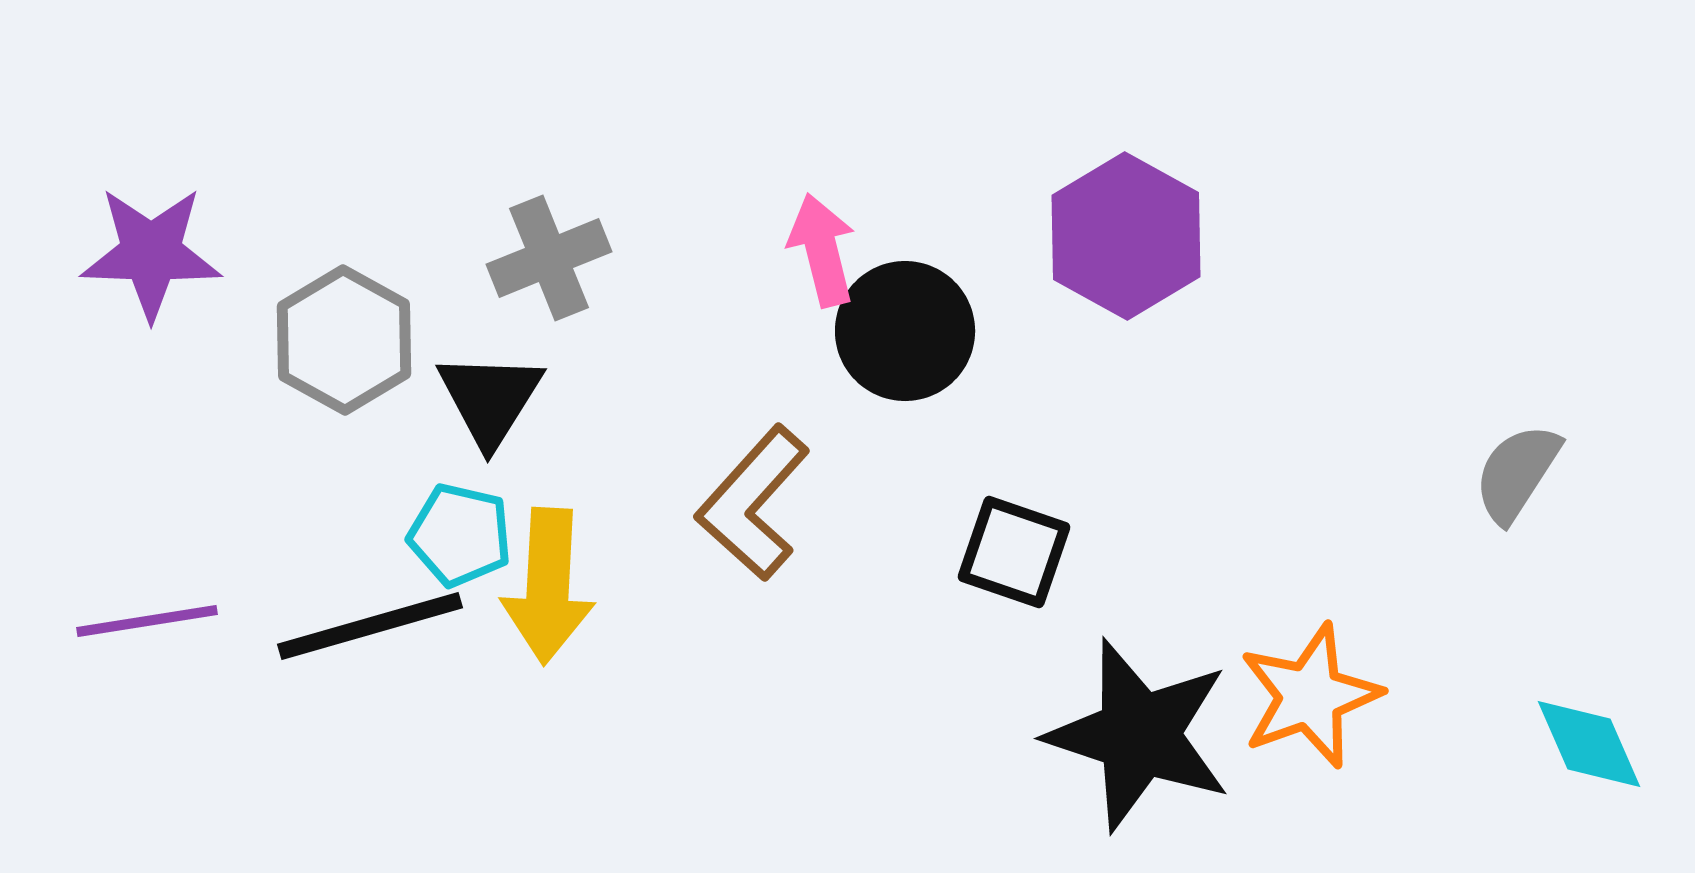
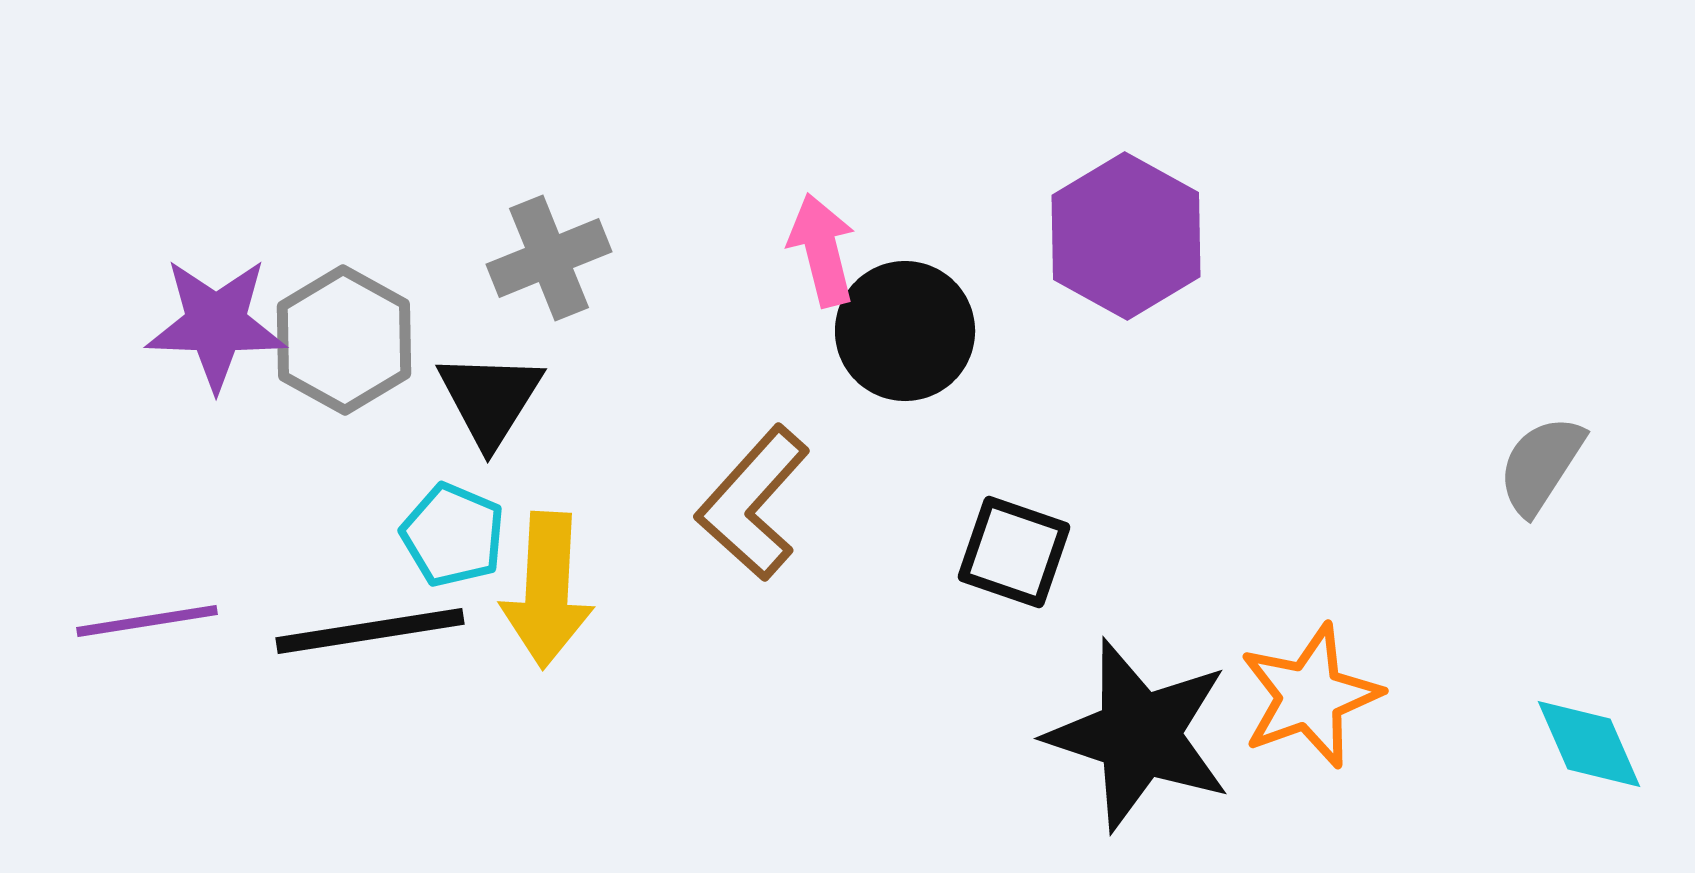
purple star: moved 65 px right, 71 px down
gray semicircle: moved 24 px right, 8 px up
cyan pentagon: moved 7 px left; rotated 10 degrees clockwise
yellow arrow: moved 1 px left, 4 px down
black line: moved 5 px down; rotated 7 degrees clockwise
